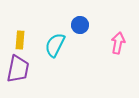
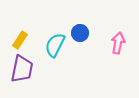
blue circle: moved 8 px down
yellow rectangle: rotated 30 degrees clockwise
purple trapezoid: moved 4 px right
